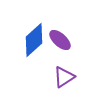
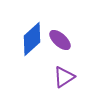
blue diamond: moved 2 px left, 1 px up
